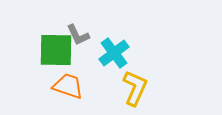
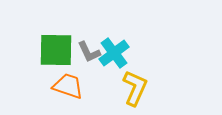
gray L-shape: moved 11 px right, 17 px down
